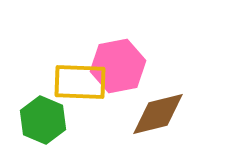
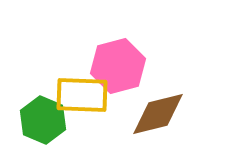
pink hexagon: rotated 4 degrees counterclockwise
yellow rectangle: moved 2 px right, 13 px down
